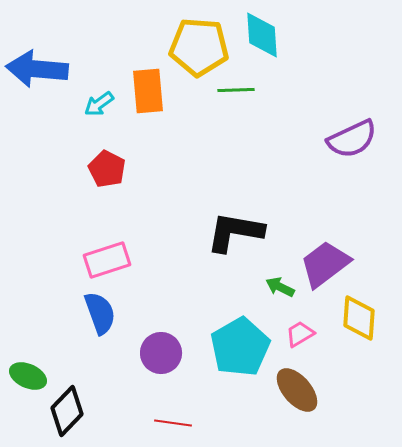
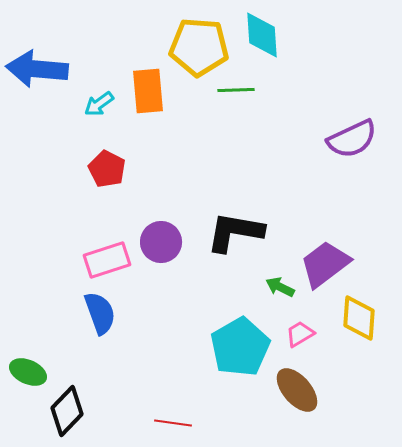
purple circle: moved 111 px up
green ellipse: moved 4 px up
